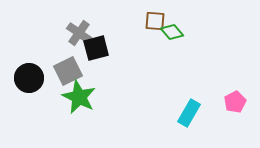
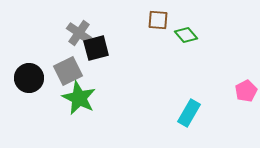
brown square: moved 3 px right, 1 px up
green diamond: moved 14 px right, 3 px down
green star: moved 1 px down
pink pentagon: moved 11 px right, 11 px up
